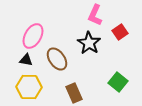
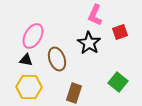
red square: rotated 14 degrees clockwise
brown ellipse: rotated 15 degrees clockwise
brown rectangle: rotated 42 degrees clockwise
